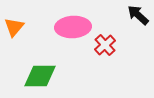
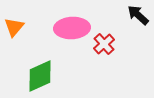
pink ellipse: moved 1 px left, 1 px down
red cross: moved 1 px left, 1 px up
green diamond: rotated 24 degrees counterclockwise
